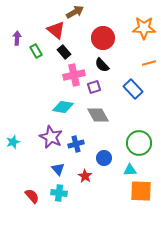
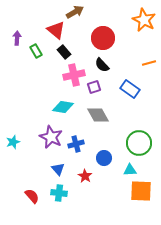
orange star: moved 8 px up; rotated 25 degrees clockwise
blue rectangle: moved 3 px left; rotated 12 degrees counterclockwise
